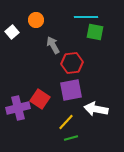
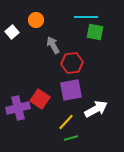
white arrow: rotated 140 degrees clockwise
